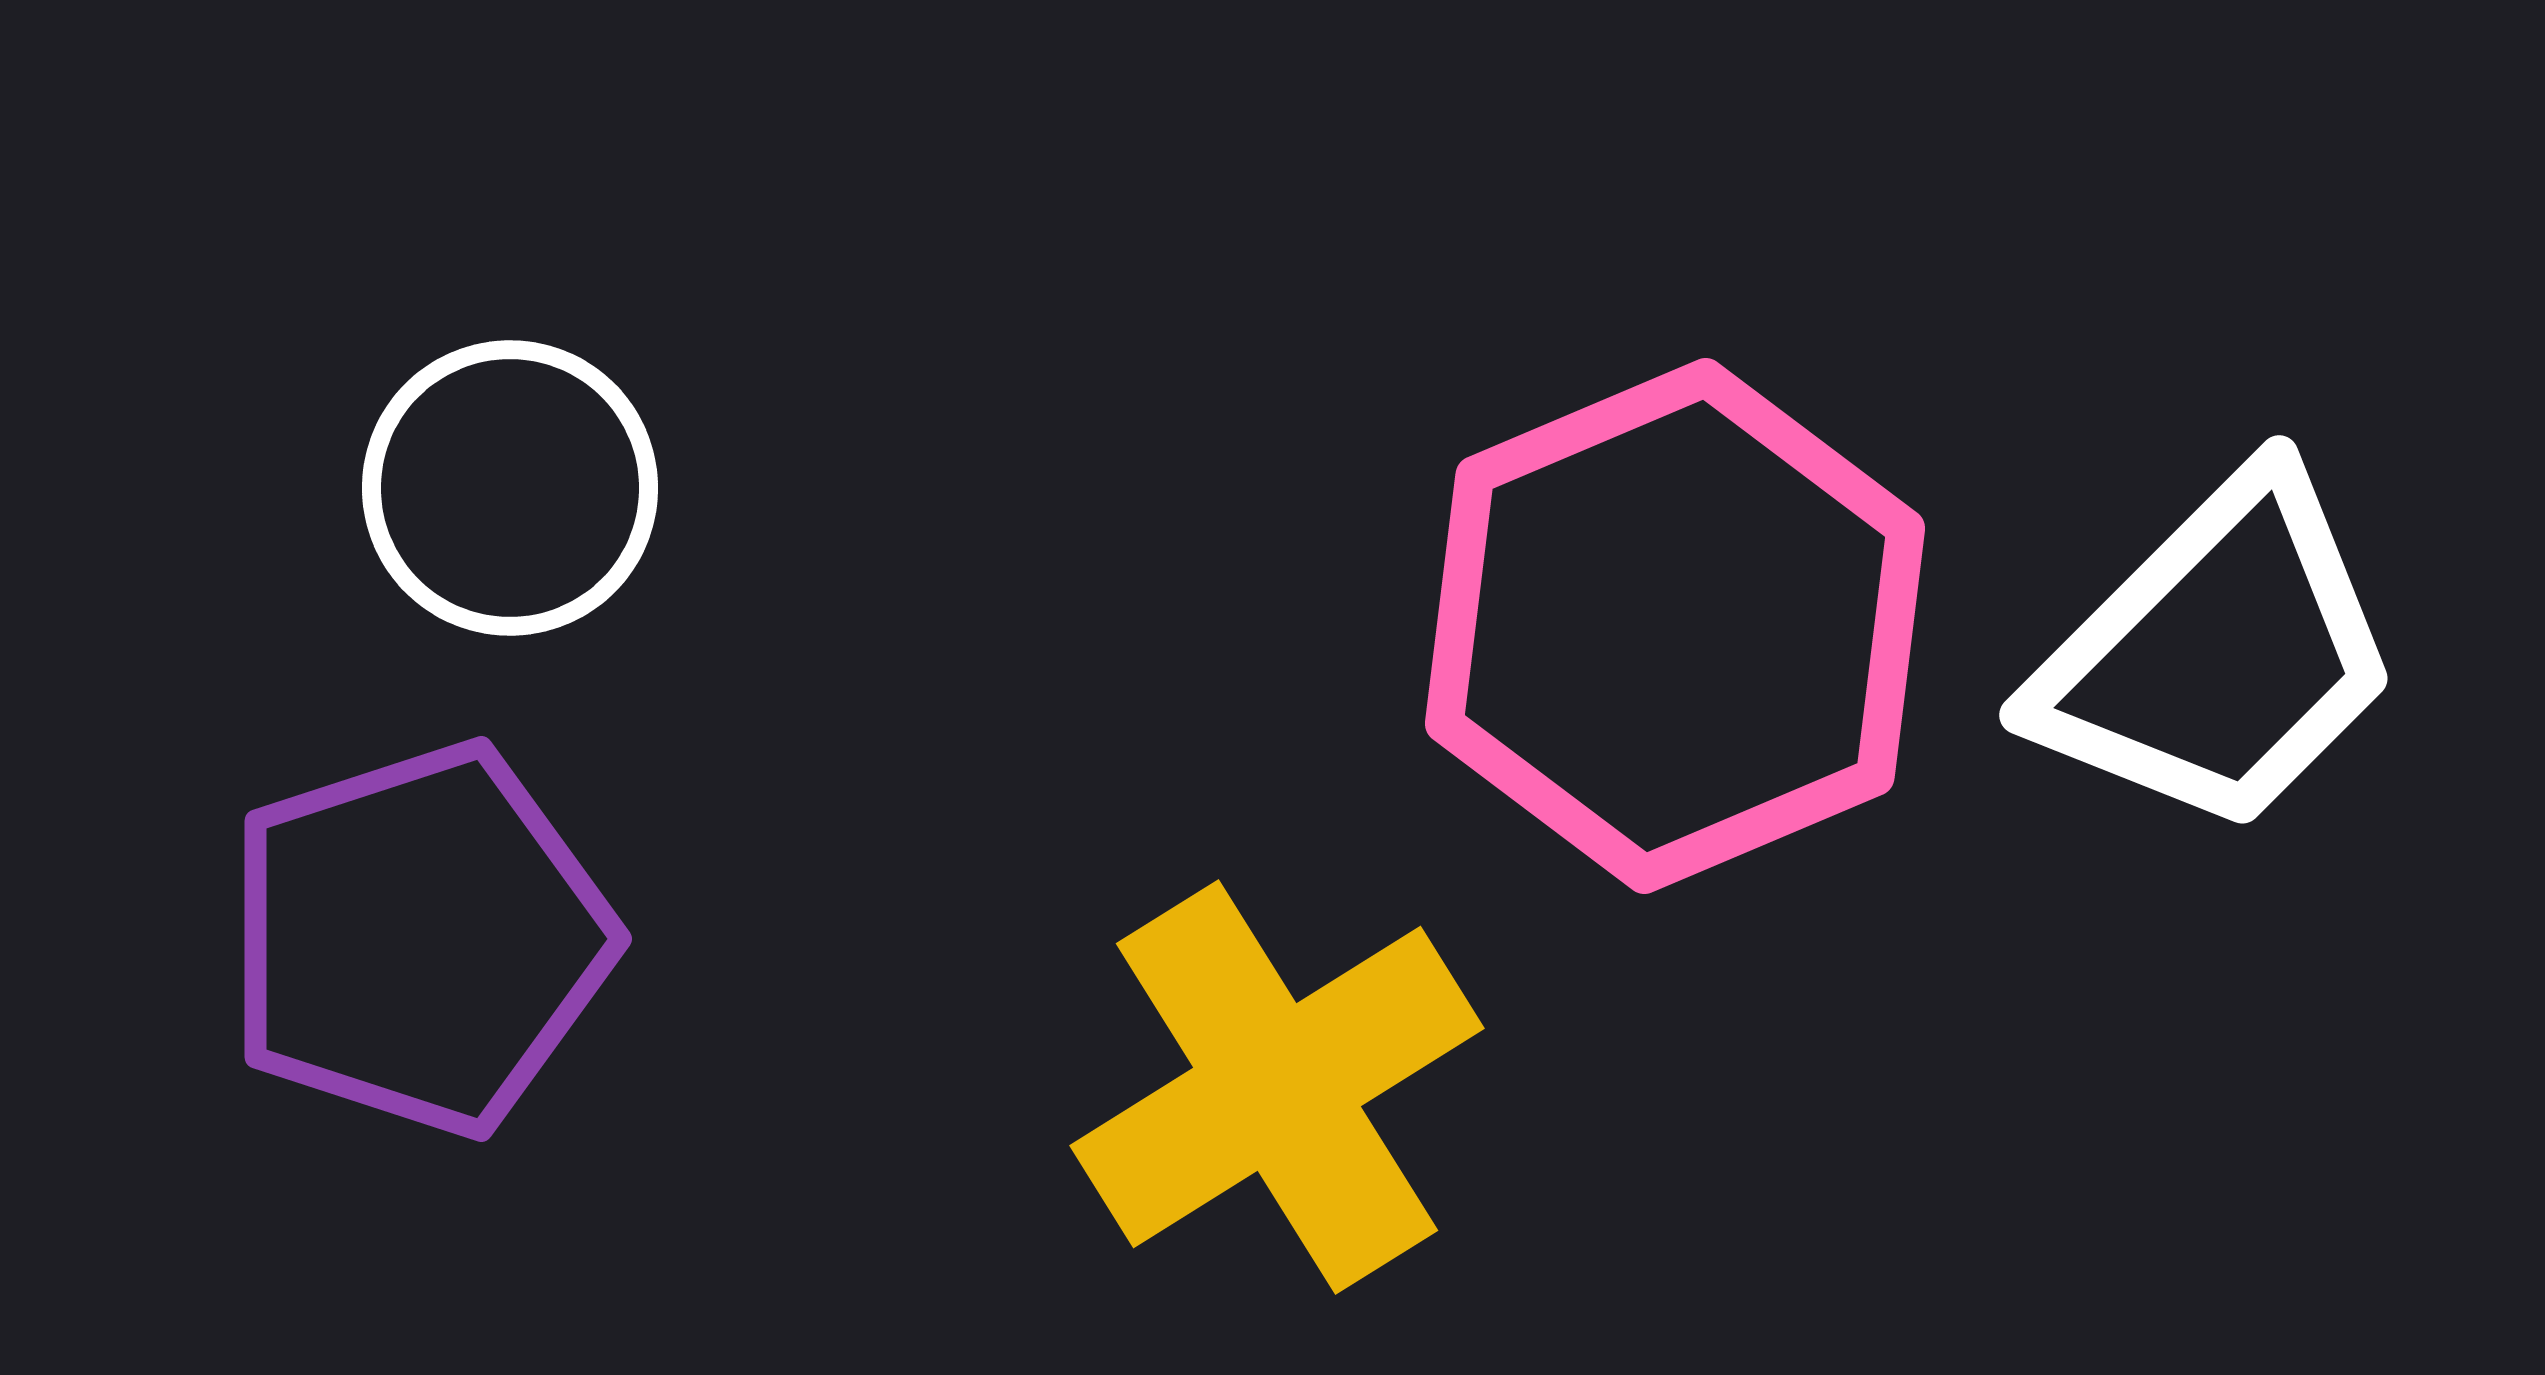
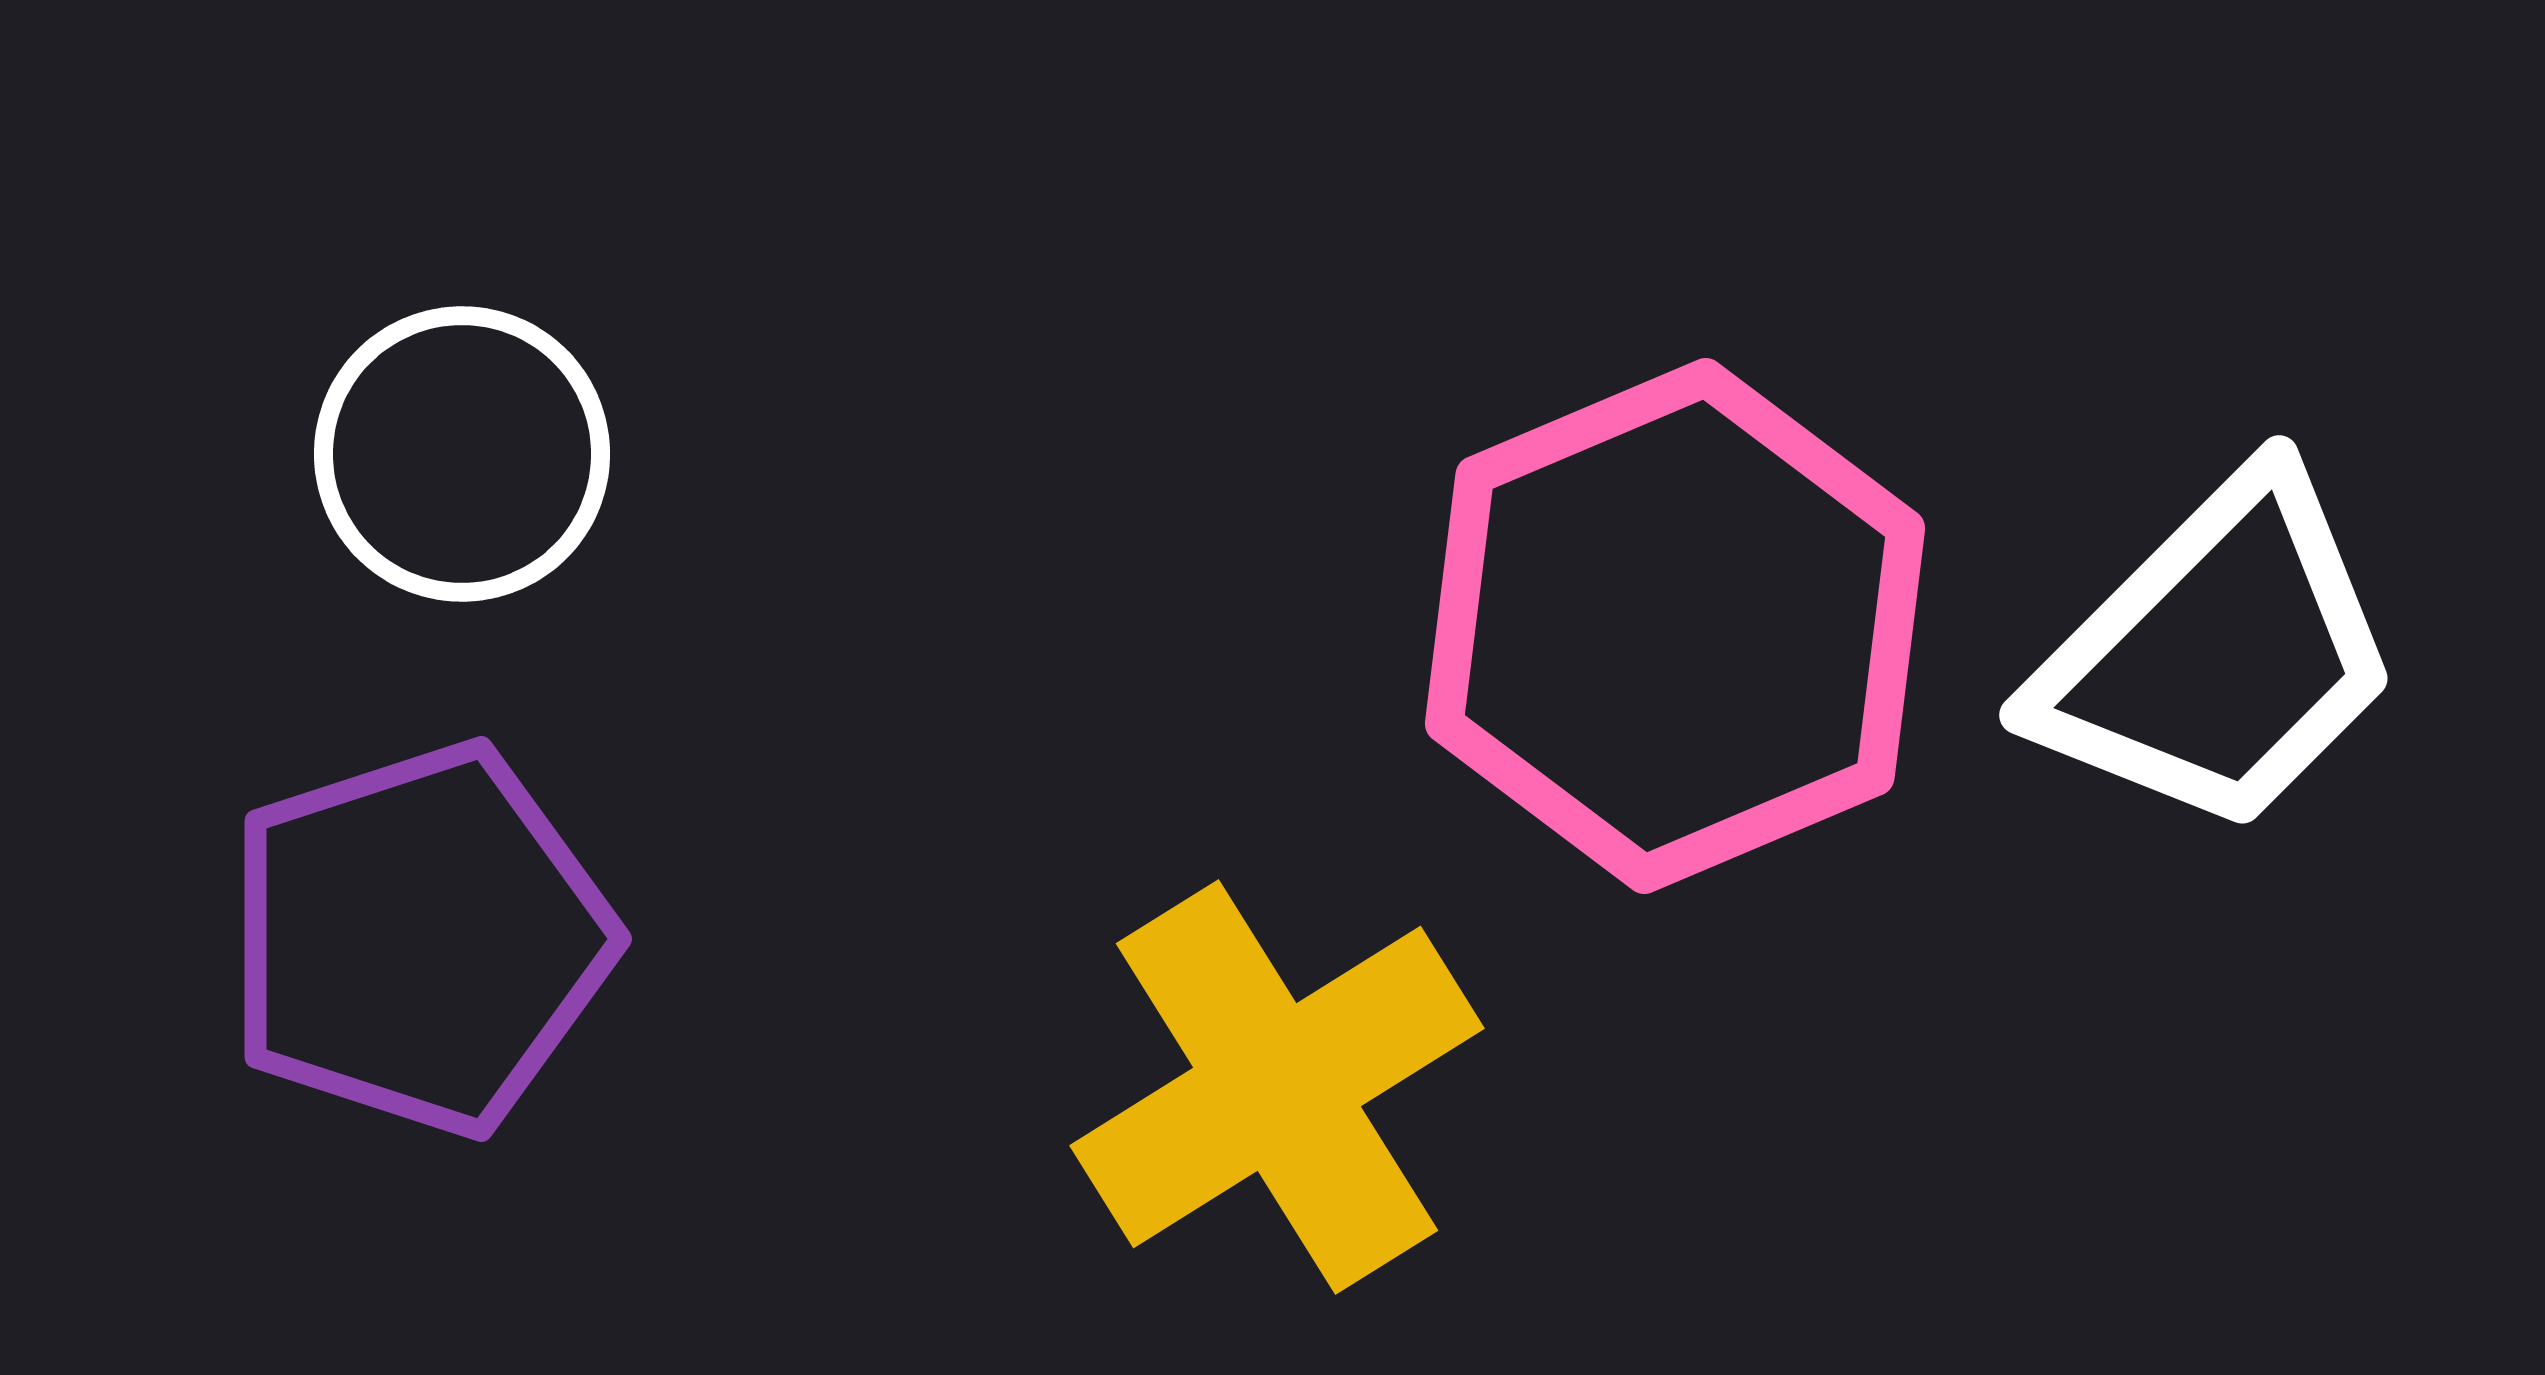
white circle: moved 48 px left, 34 px up
